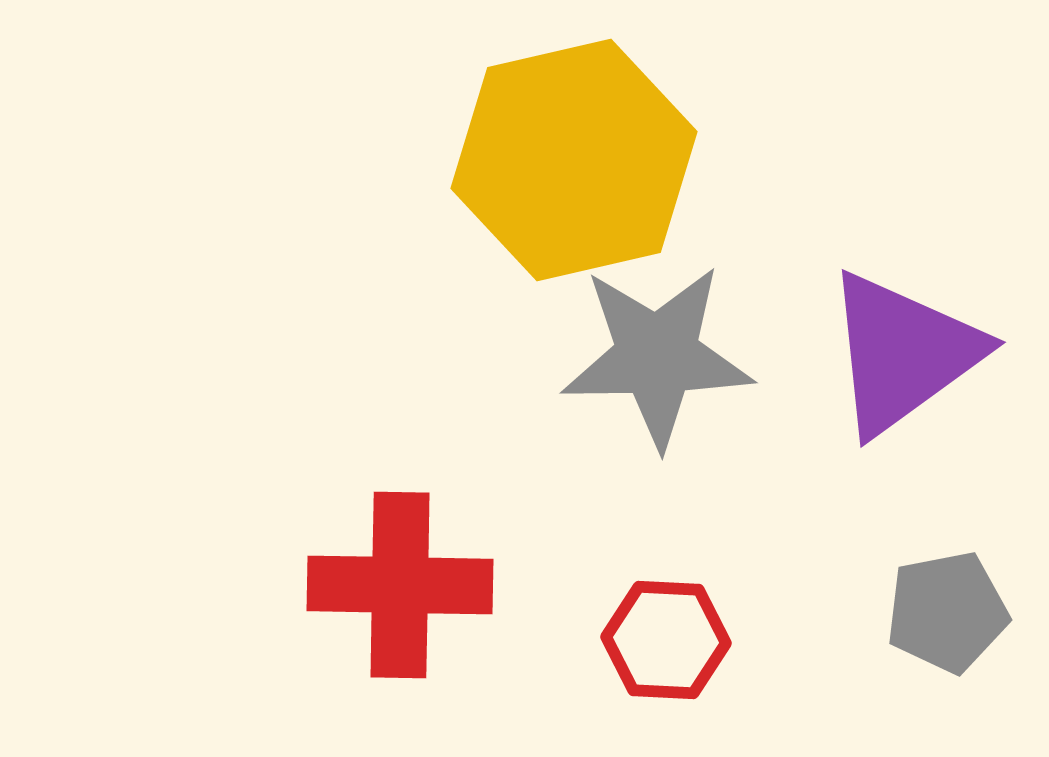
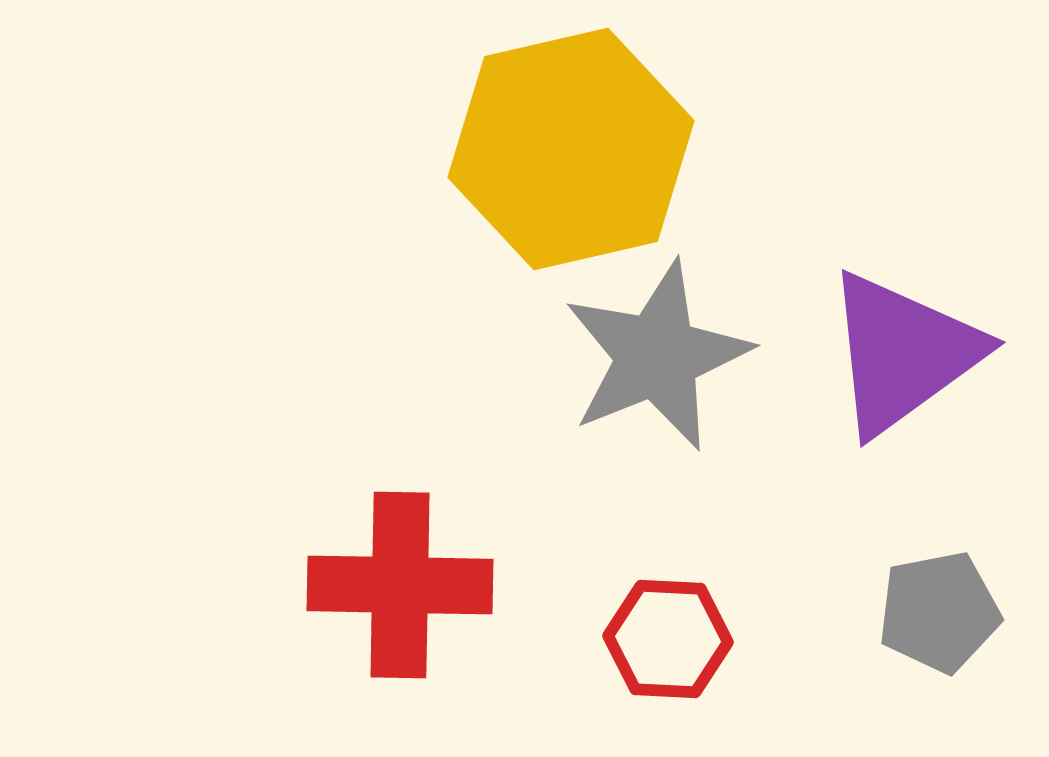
yellow hexagon: moved 3 px left, 11 px up
gray star: rotated 21 degrees counterclockwise
gray pentagon: moved 8 px left
red hexagon: moved 2 px right, 1 px up
